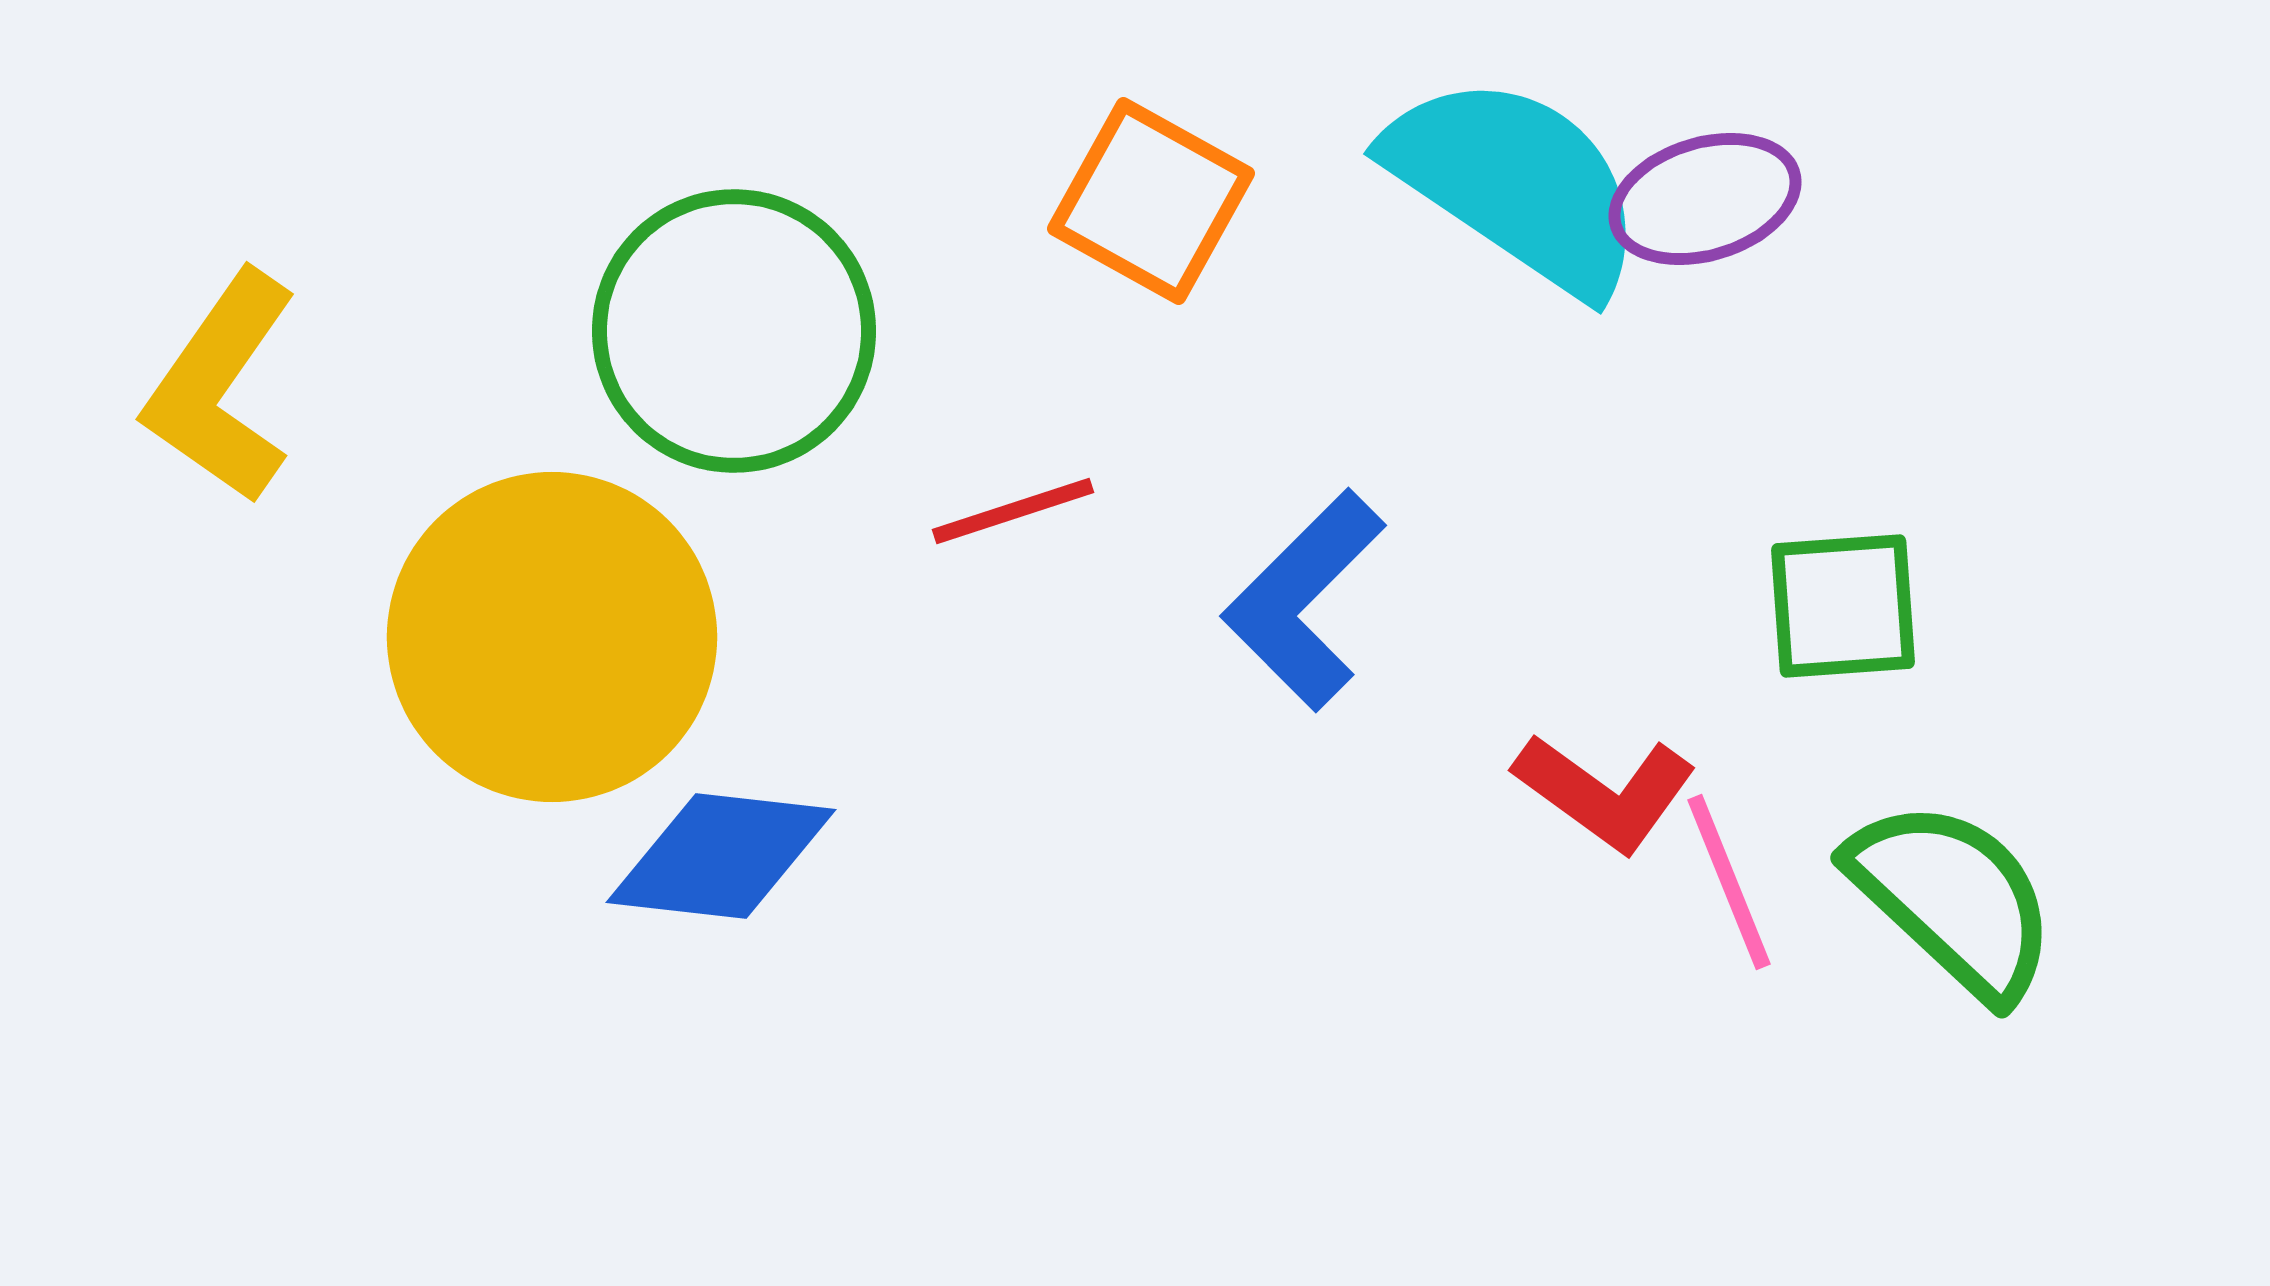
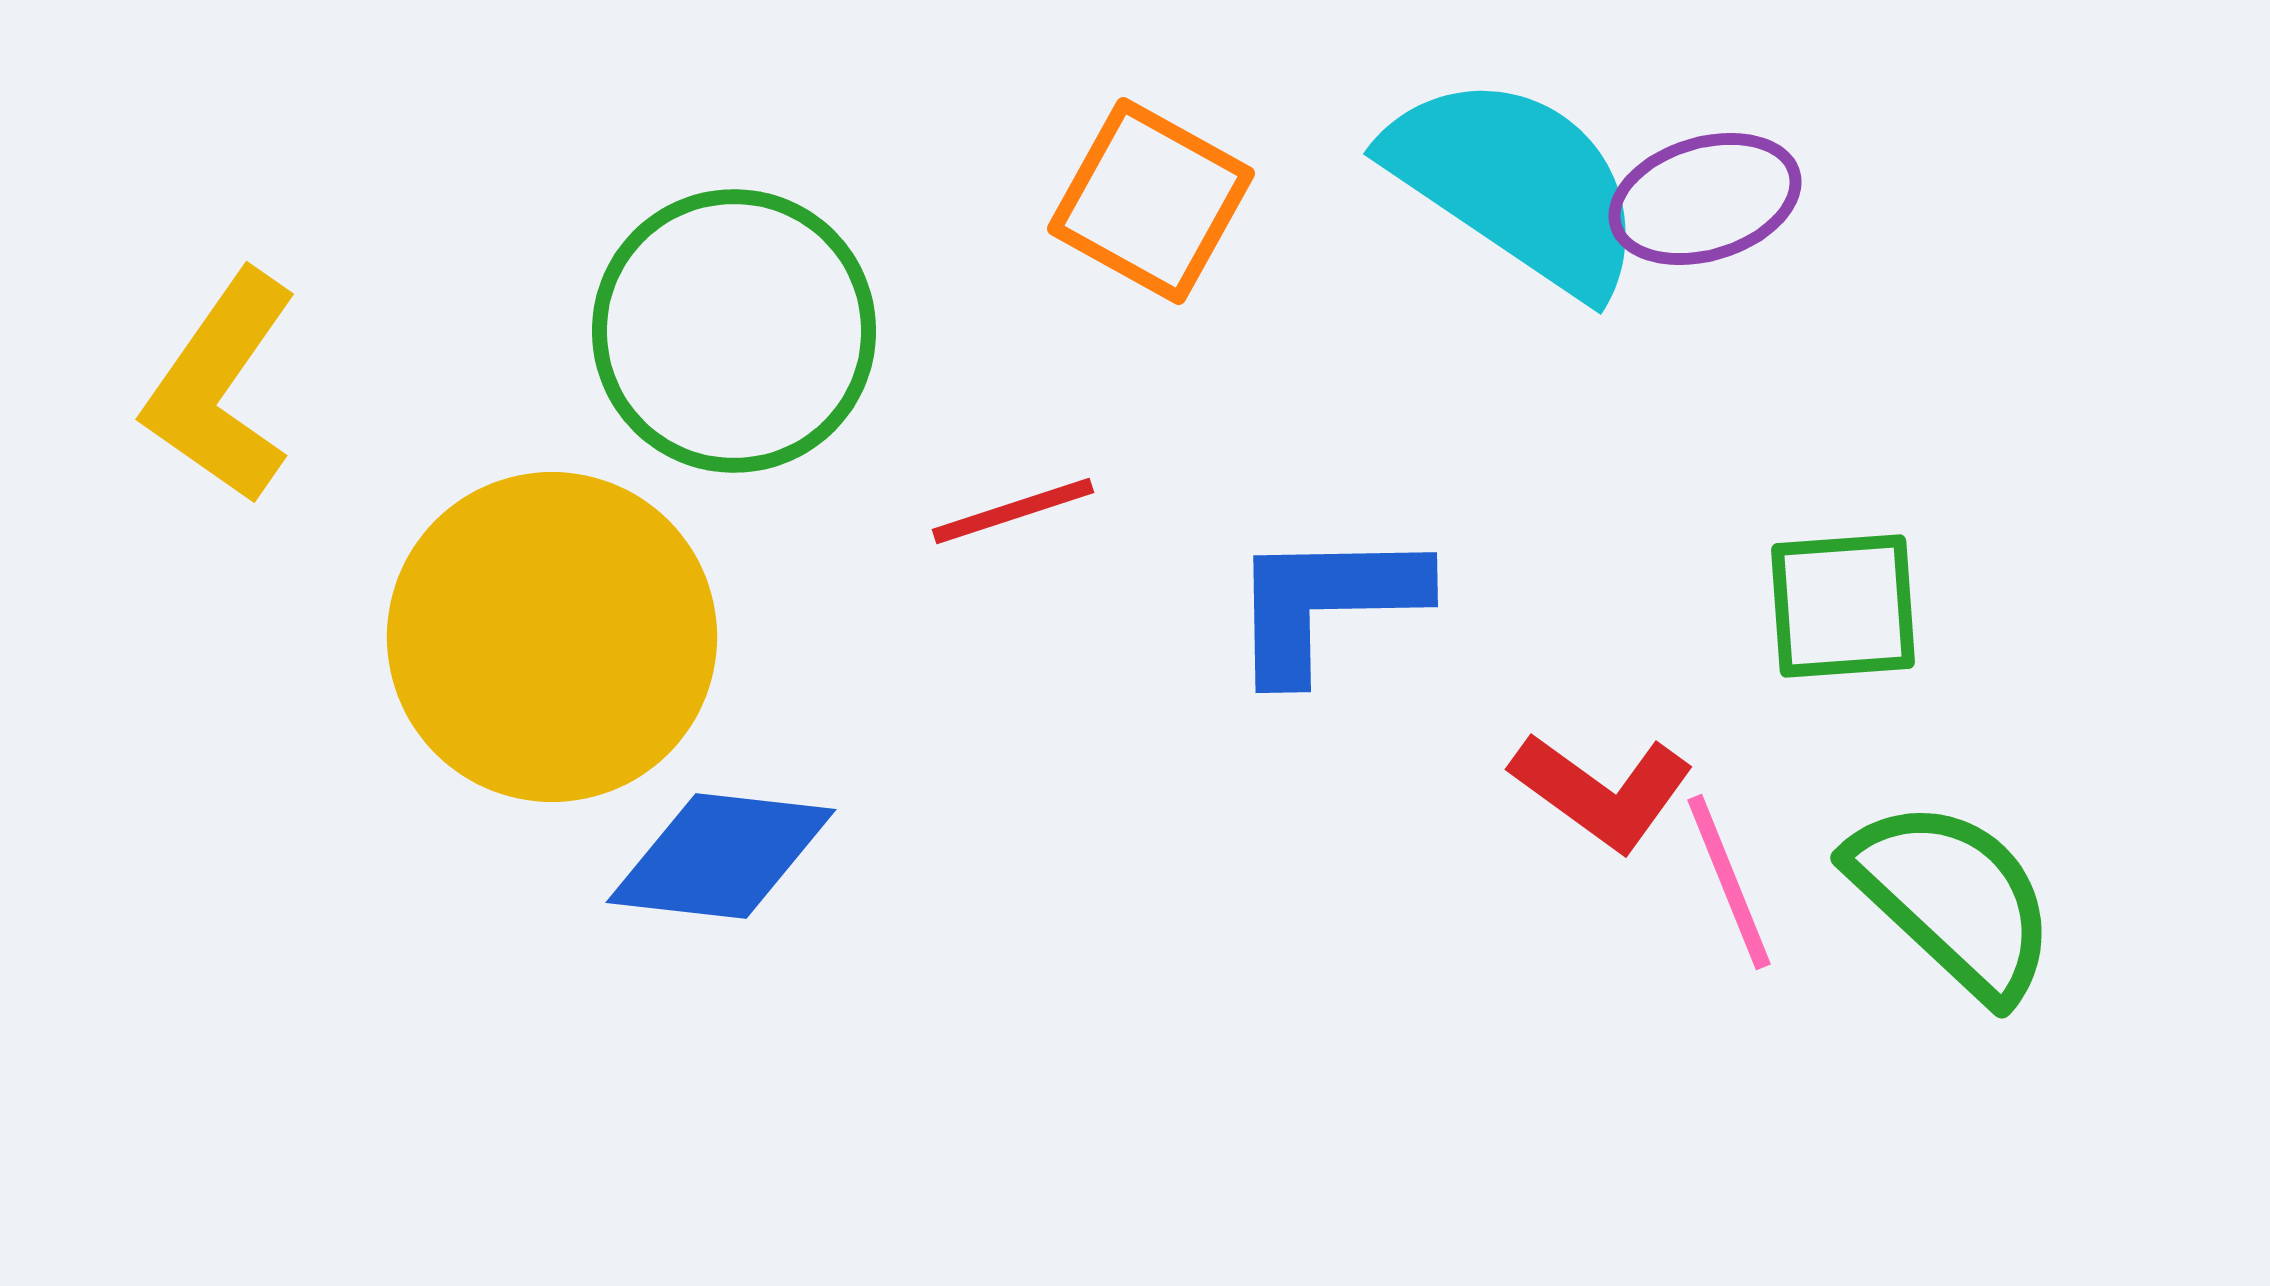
blue L-shape: moved 22 px right, 3 px down; rotated 44 degrees clockwise
red L-shape: moved 3 px left, 1 px up
